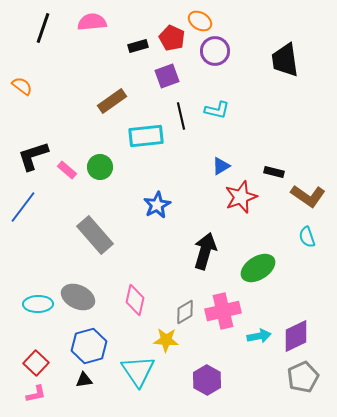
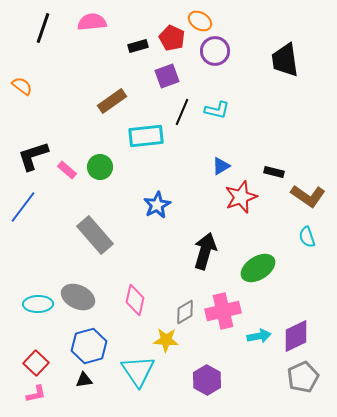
black line at (181, 116): moved 1 px right, 4 px up; rotated 36 degrees clockwise
